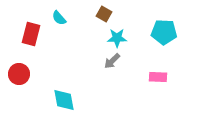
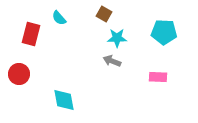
gray arrow: rotated 66 degrees clockwise
